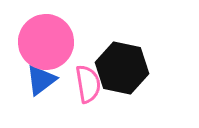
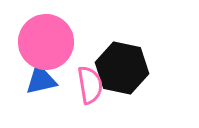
blue triangle: rotated 24 degrees clockwise
pink semicircle: moved 2 px right, 1 px down
